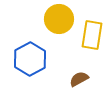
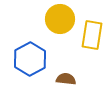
yellow circle: moved 1 px right
brown semicircle: moved 13 px left; rotated 36 degrees clockwise
